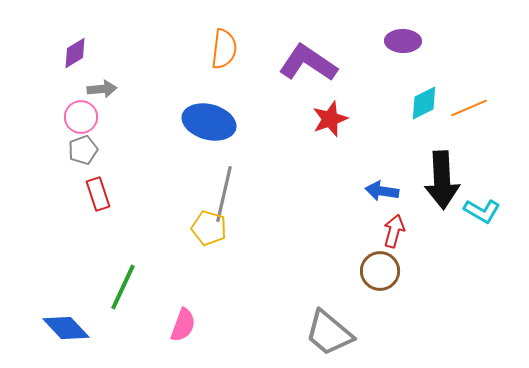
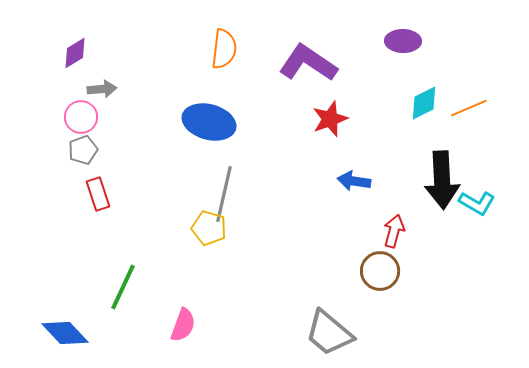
blue arrow: moved 28 px left, 10 px up
cyan L-shape: moved 5 px left, 8 px up
blue diamond: moved 1 px left, 5 px down
